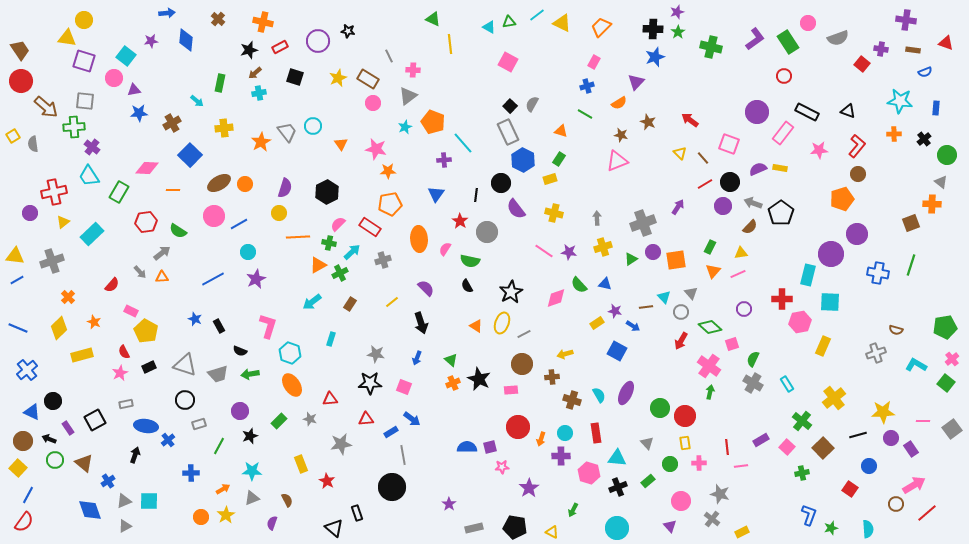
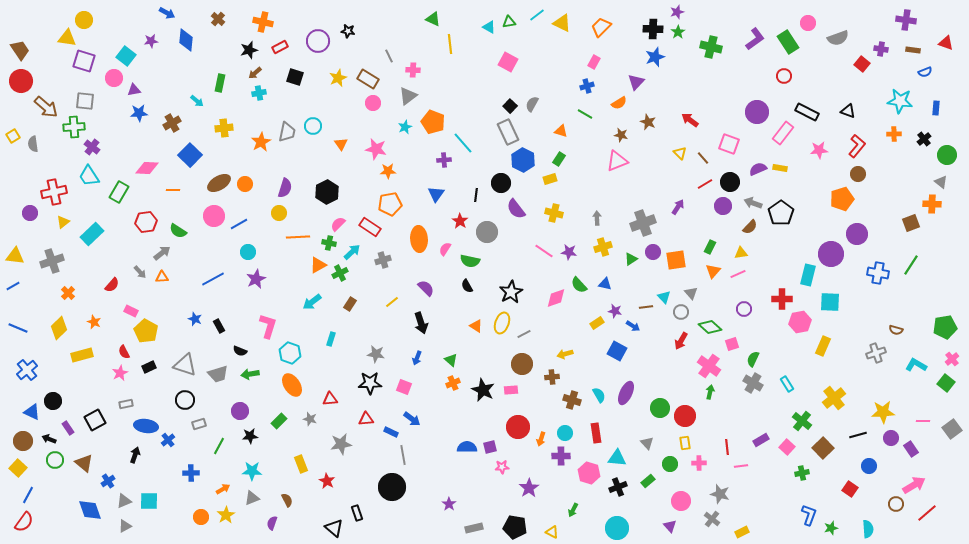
blue arrow at (167, 13): rotated 35 degrees clockwise
gray trapezoid at (287, 132): rotated 50 degrees clockwise
green line at (911, 265): rotated 15 degrees clockwise
blue line at (17, 280): moved 4 px left, 6 px down
orange cross at (68, 297): moved 4 px up
black star at (479, 379): moved 4 px right, 11 px down
blue rectangle at (391, 432): rotated 56 degrees clockwise
black star at (250, 436): rotated 14 degrees clockwise
